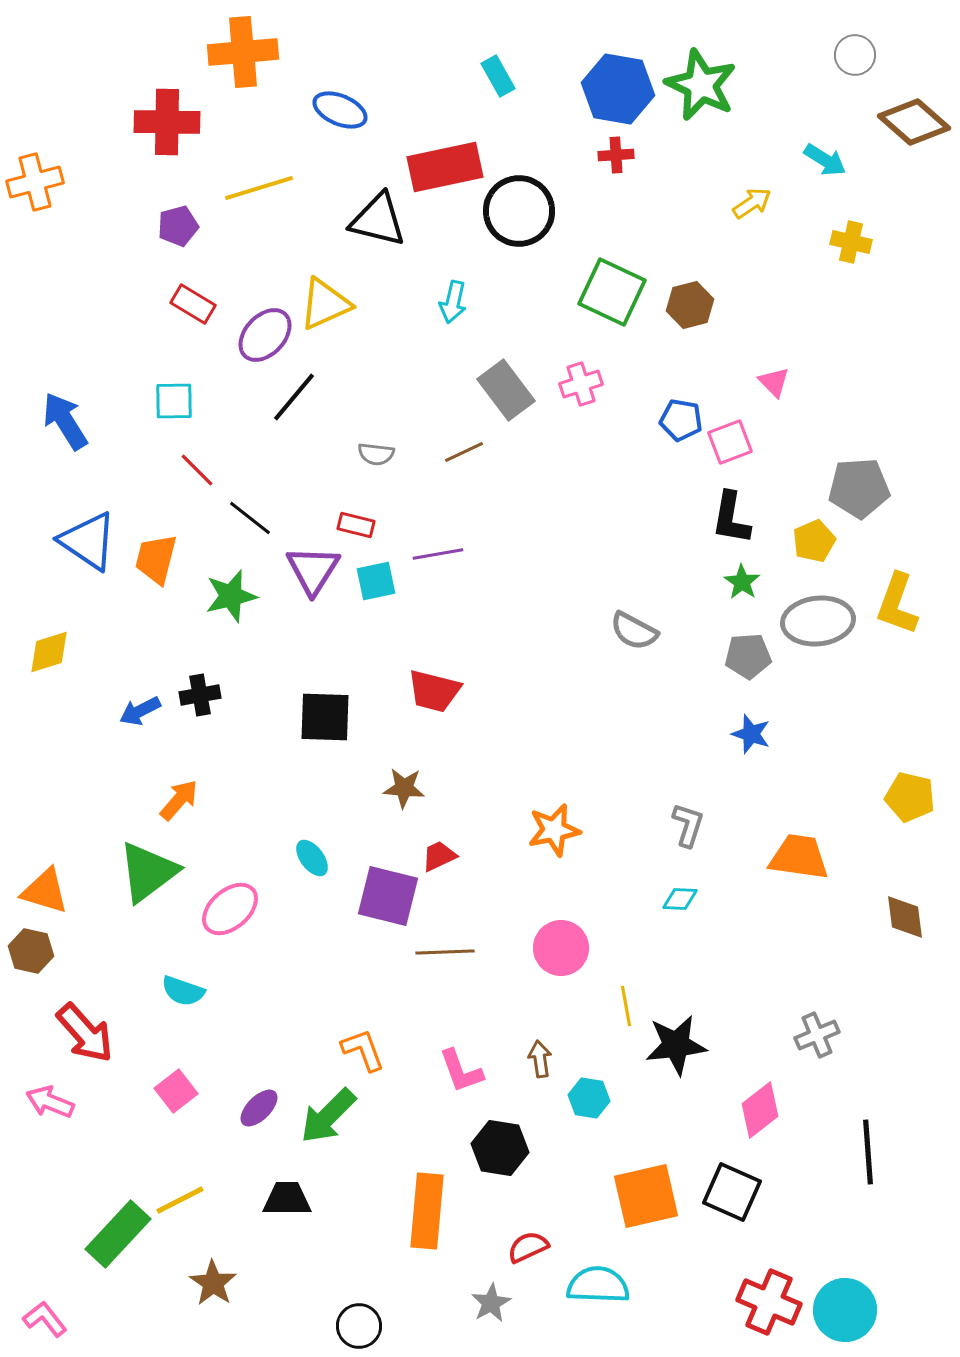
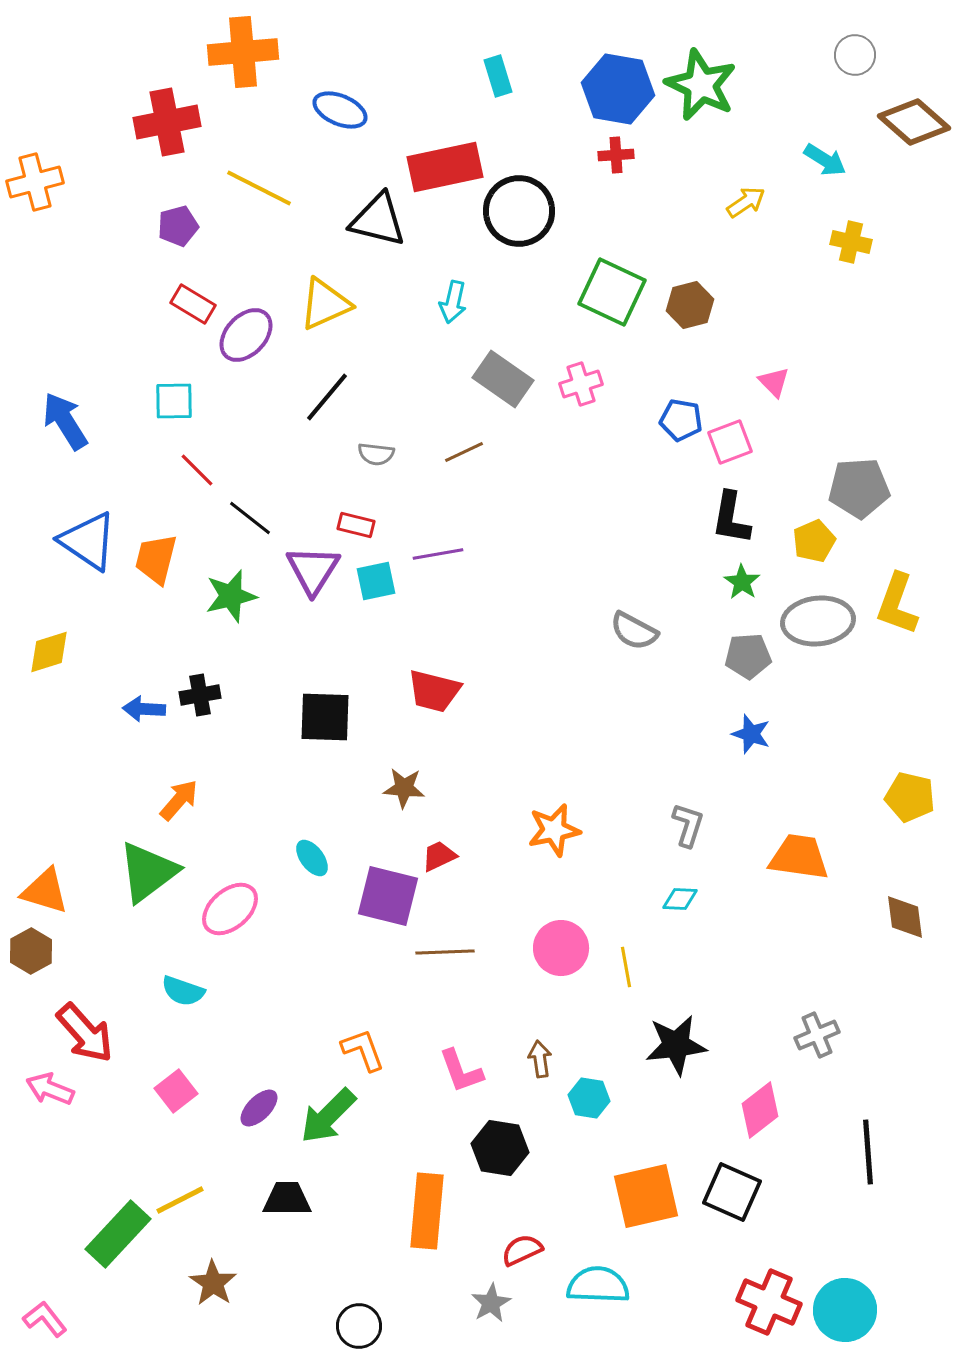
cyan rectangle at (498, 76): rotated 12 degrees clockwise
red cross at (167, 122): rotated 12 degrees counterclockwise
yellow line at (259, 188): rotated 44 degrees clockwise
yellow arrow at (752, 203): moved 6 px left, 1 px up
purple ellipse at (265, 335): moved 19 px left
gray rectangle at (506, 390): moved 3 px left, 11 px up; rotated 18 degrees counterclockwise
black line at (294, 397): moved 33 px right
blue arrow at (140, 711): moved 4 px right, 2 px up; rotated 30 degrees clockwise
brown hexagon at (31, 951): rotated 18 degrees clockwise
yellow line at (626, 1006): moved 39 px up
pink arrow at (50, 1102): moved 13 px up
red semicircle at (528, 1247): moved 6 px left, 3 px down
